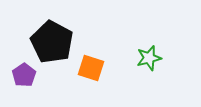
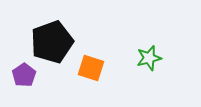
black pentagon: rotated 24 degrees clockwise
